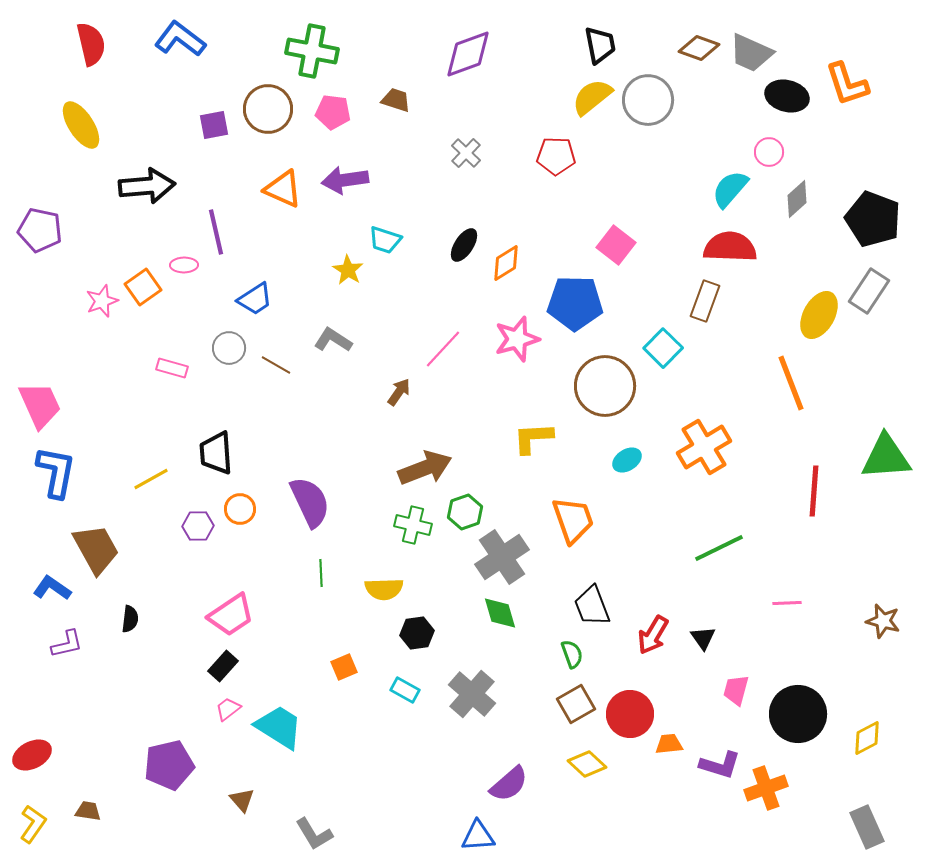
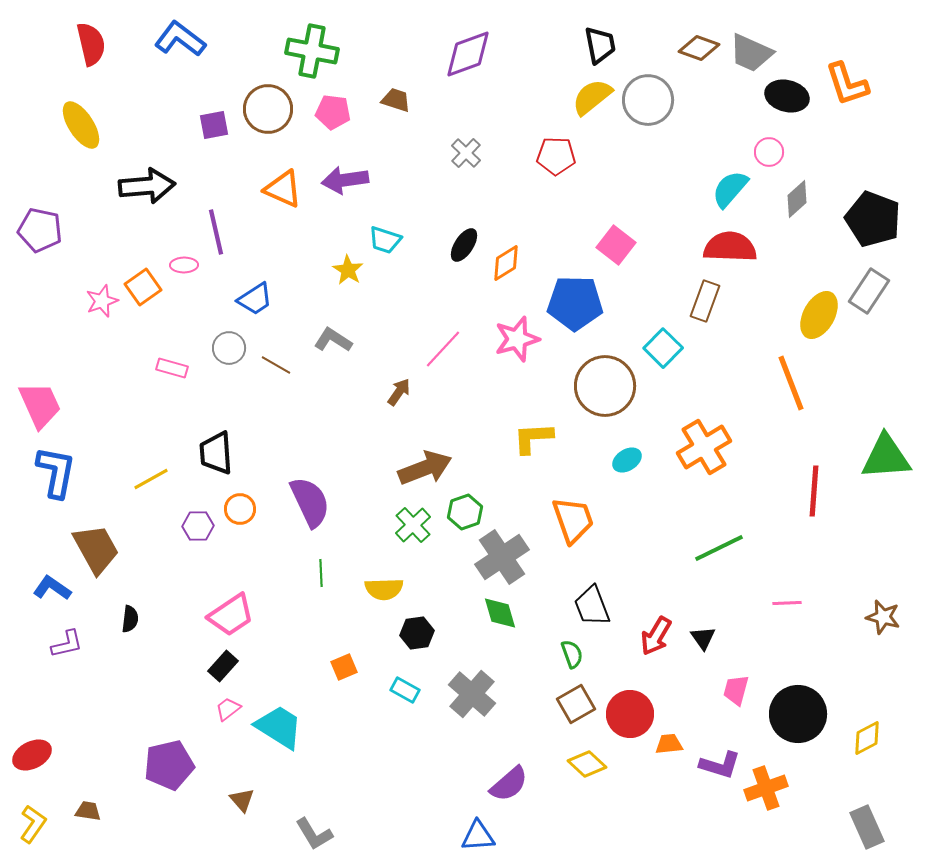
green cross at (413, 525): rotated 33 degrees clockwise
brown star at (883, 621): moved 4 px up
red arrow at (653, 635): moved 3 px right, 1 px down
